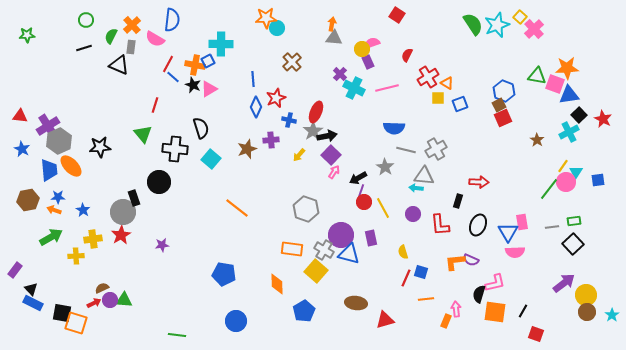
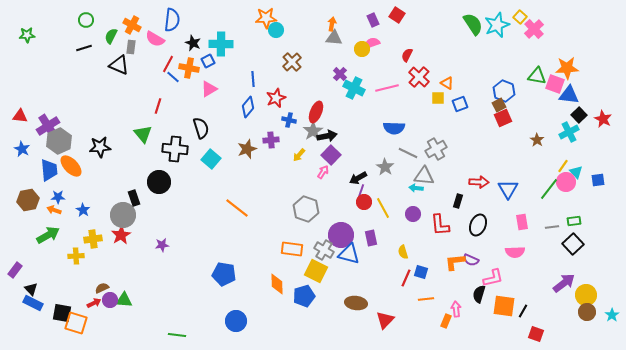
orange cross at (132, 25): rotated 18 degrees counterclockwise
cyan circle at (277, 28): moved 1 px left, 2 px down
purple rectangle at (368, 62): moved 5 px right, 42 px up
orange cross at (195, 65): moved 6 px left, 3 px down
red cross at (428, 77): moved 9 px left; rotated 15 degrees counterclockwise
black star at (193, 85): moved 42 px up
blue triangle at (569, 95): rotated 15 degrees clockwise
red line at (155, 105): moved 3 px right, 1 px down
blue diamond at (256, 107): moved 8 px left; rotated 15 degrees clockwise
gray line at (406, 150): moved 2 px right, 3 px down; rotated 12 degrees clockwise
pink arrow at (334, 172): moved 11 px left
cyan triangle at (576, 172): rotated 16 degrees counterclockwise
gray circle at (123, 212): moved 3 px down
blue triangle at (508, 232): moved 43 px up
green arrow at (51, 237): moved 3 px left, 2 px up
yellow square at (316, 271): rotated 15 degrees counterclockwise
pink L-shape at (495, 283): moved 2 px left, 5 px up
blue pentagon at (304, 311): moved 15 px up; rotated 15 degrees clockwise
orange square at (495, 312): moved 9 px right, 6 px up
red triangle at (385, 320): rotated 30 degrees counterclockwise
